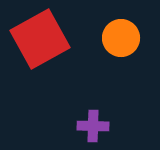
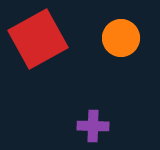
red square: moved 2 px left
